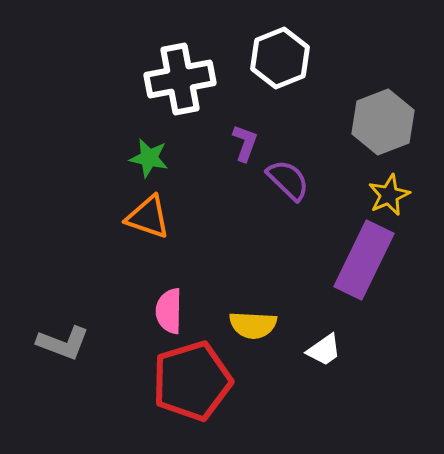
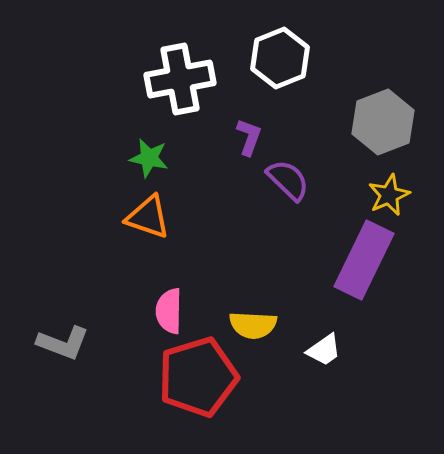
purple L-shape: moved 4 px right, 6 px up
red pentagon: moved 6 px right, 4 px up
